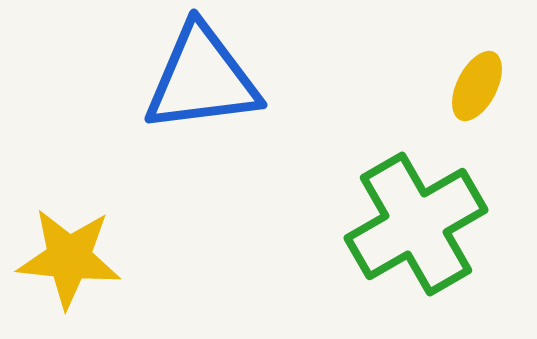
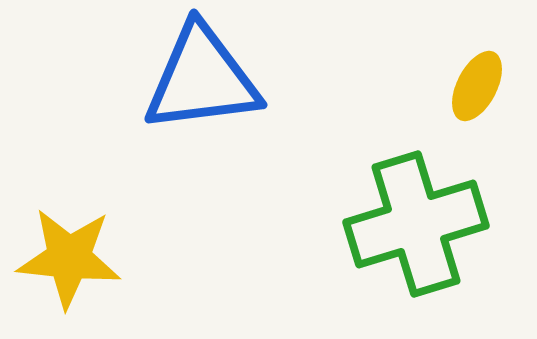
green cross: rotated 13 degrees clockwise
